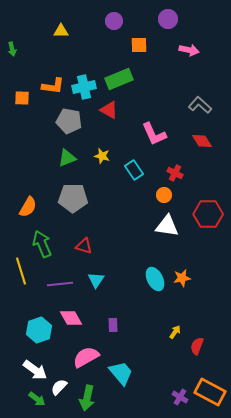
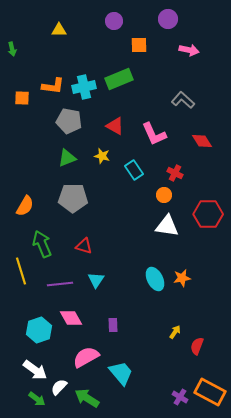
yellow triangle at (61, 31): moved 2 px left, 1 px up
gray L-shape at (200, 105): moved 17 px left, 5 px up
red triangle at (109, 110): moved 6 px right, 16 px down
orange semicircle at (28, 207): moved 3 px left, 1 px up
green arrow at (87, 398): rotated 110 degrees clockwise
